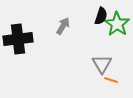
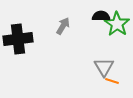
black semicircle: rotated 108 degrees counterclockwise
gray triangle: moved 2 px right, 3 px down
orange line: moved 1 px right, 1 px down
